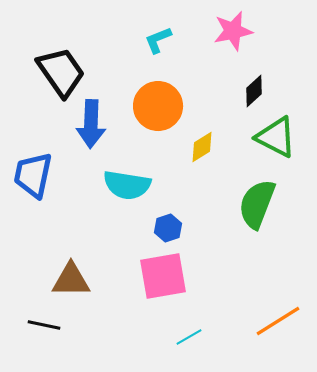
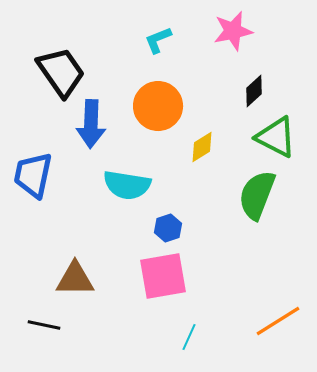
green semicircle: moved 9 px up
brown triangle: moved 4 px right, 1 px up
cyan line: rotated 36 degrees counterclockwise
